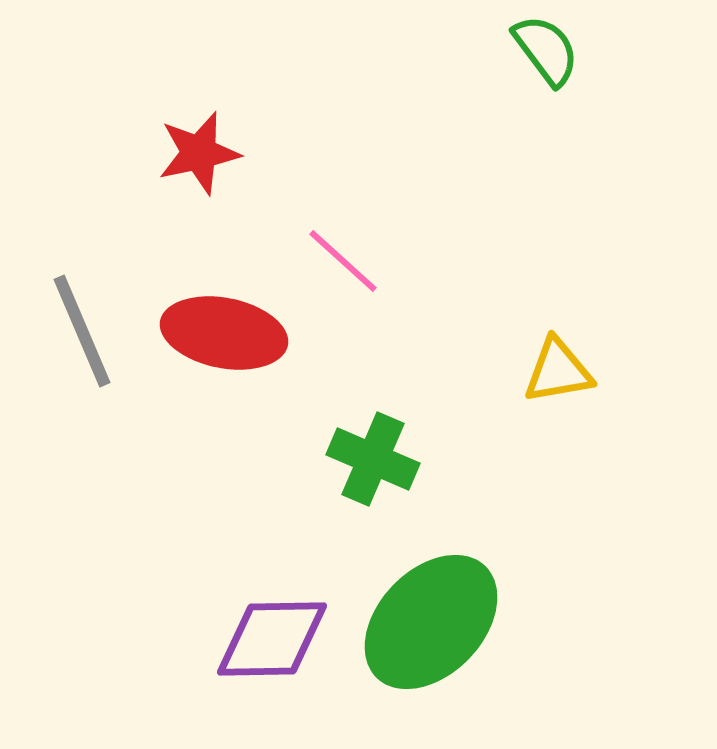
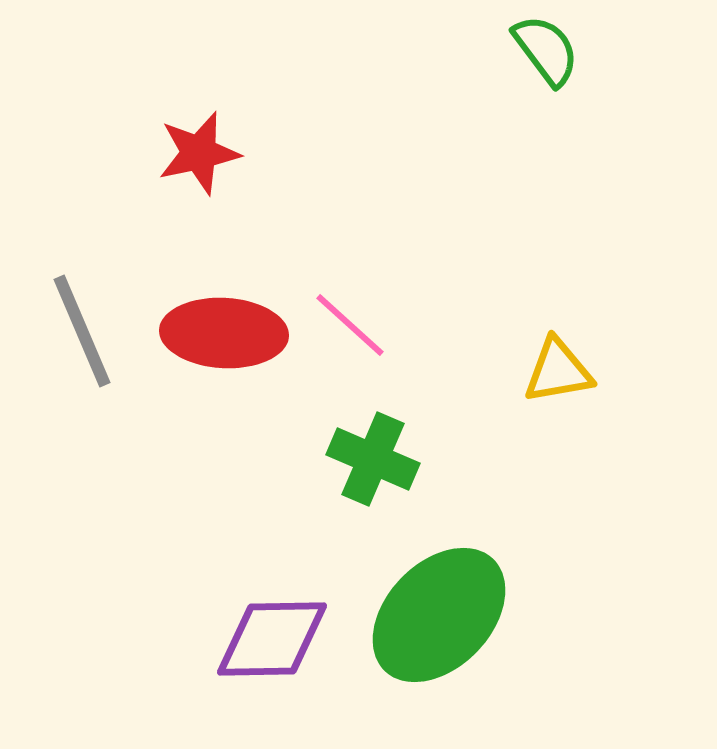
pink line: moved 7 px right, 64 px down
red ellipse: rotated 8 degrees counterclockwise
green ellipse: moved 8 px right, 7 px up
